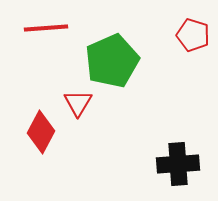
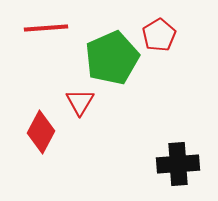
red pentagon: moved 34 px left; rotated 24 degrees clockwise
green pentagon: moved 3 px up
red triangle: moved 2 px right, 1 px up
